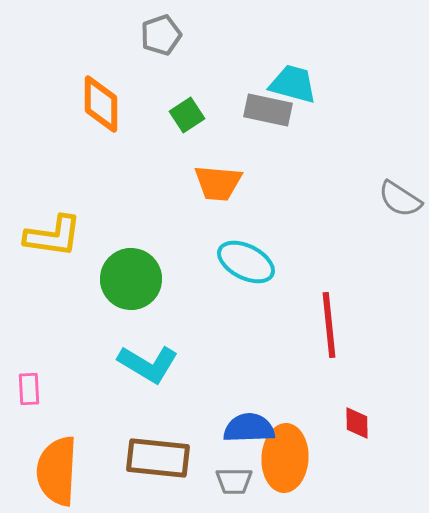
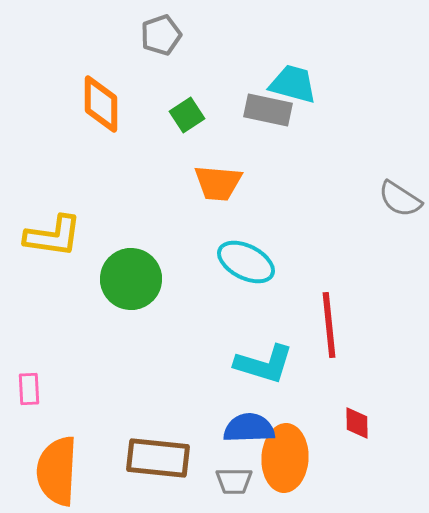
cyan L-shape: moved 116 px right; rotated 14 degrees counterclockwise
